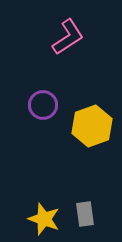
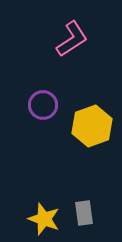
pink L-shape: moved 4 px right, 2 px down
gray rectangle: moved 1 px left, 1 px up
